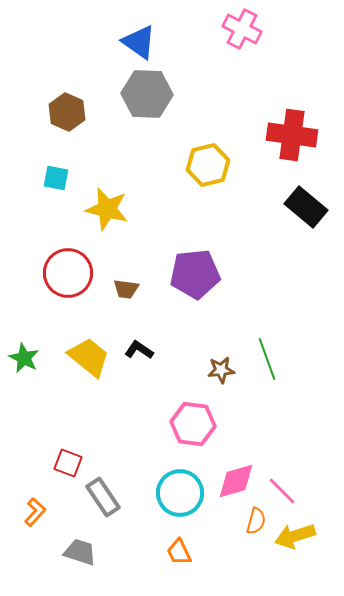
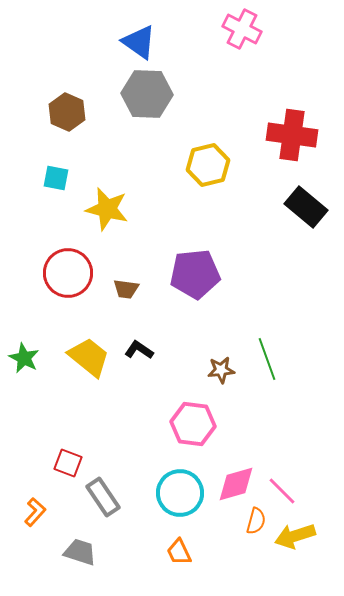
pink diamond: moved 3 px down
